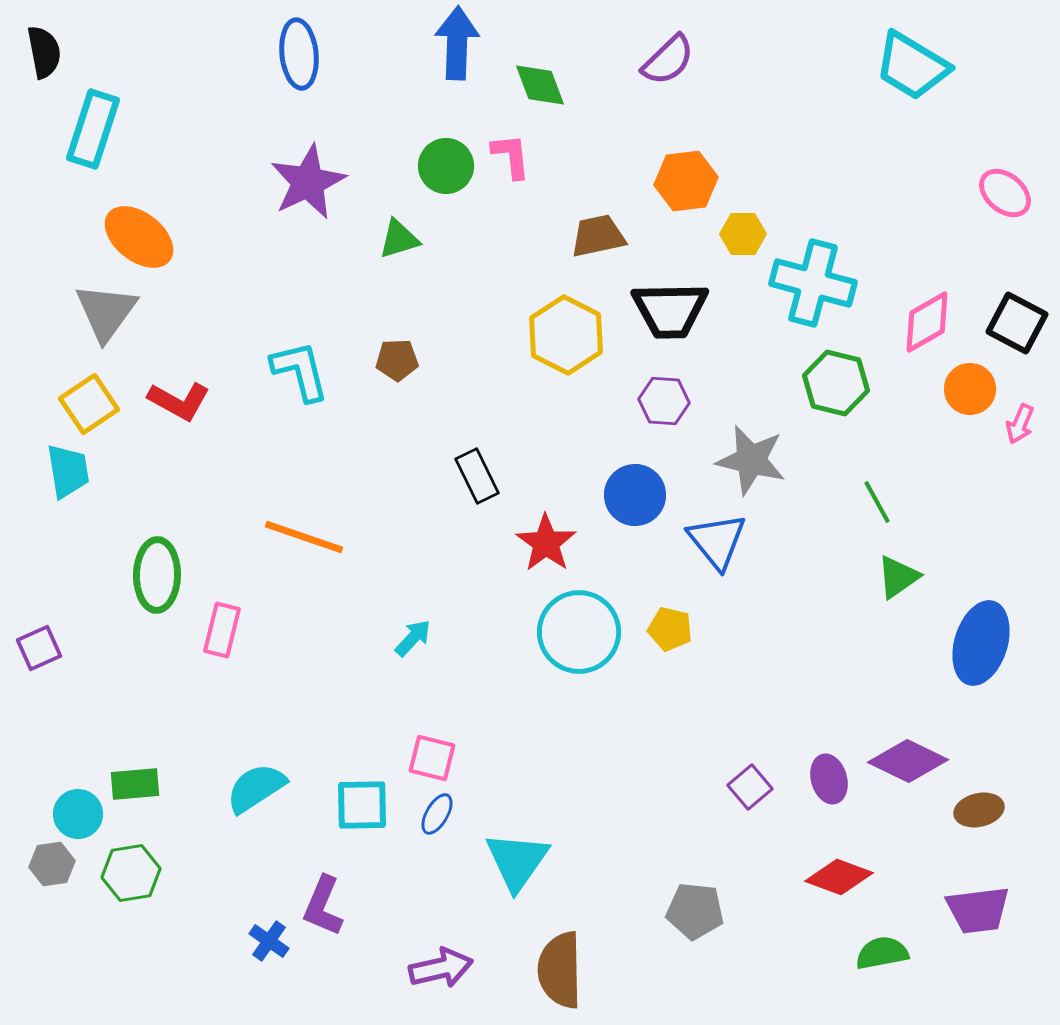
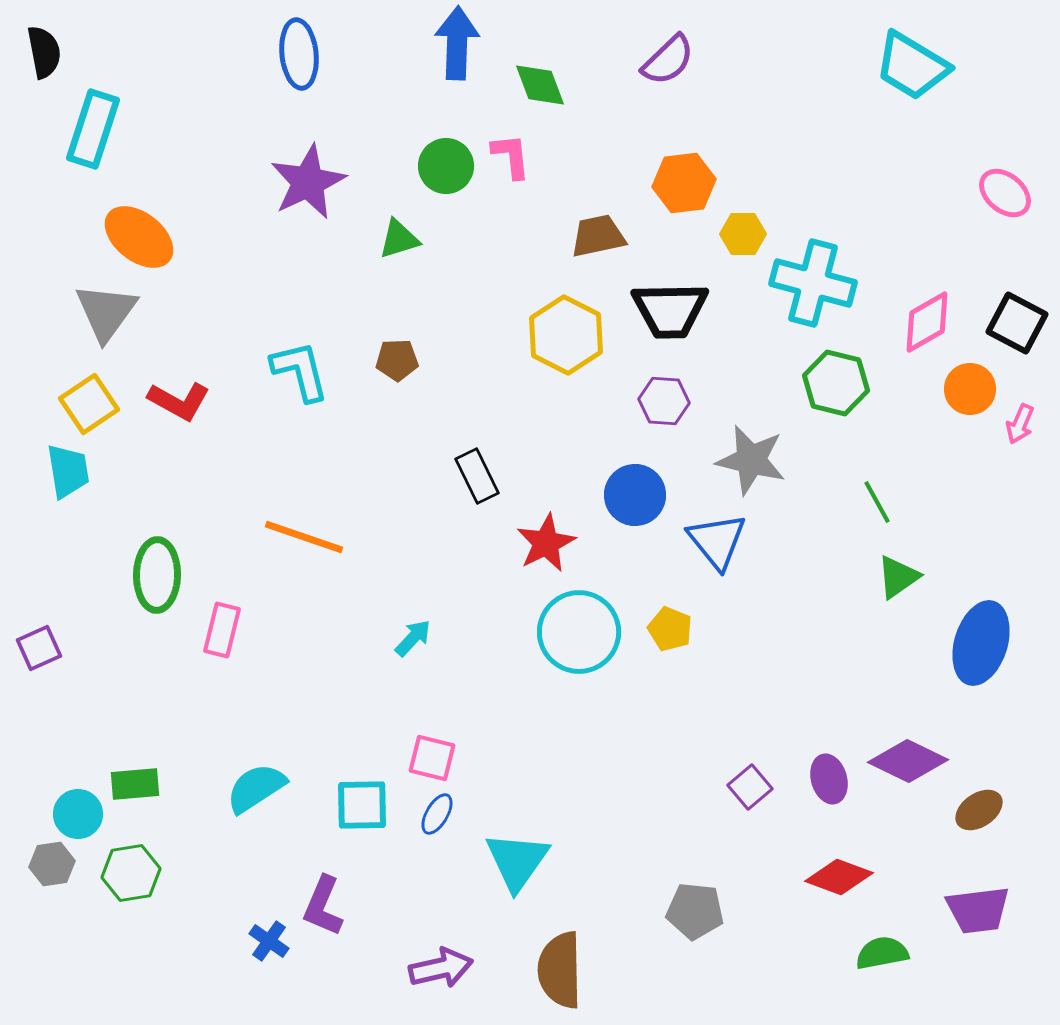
orange hexagon at (686, 181): moved 2 px left, 2 px down
red star at (546, 543): rotated 10 degrees clockwise
yellow pentagon at (670, 629): rotated 9 degrees clockwise
brown ellipse at (979, 810): rotated 21 degrees counterclockwise
